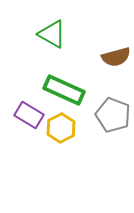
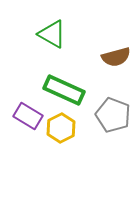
purple rectangle: moved 1 px left, 1 px down
